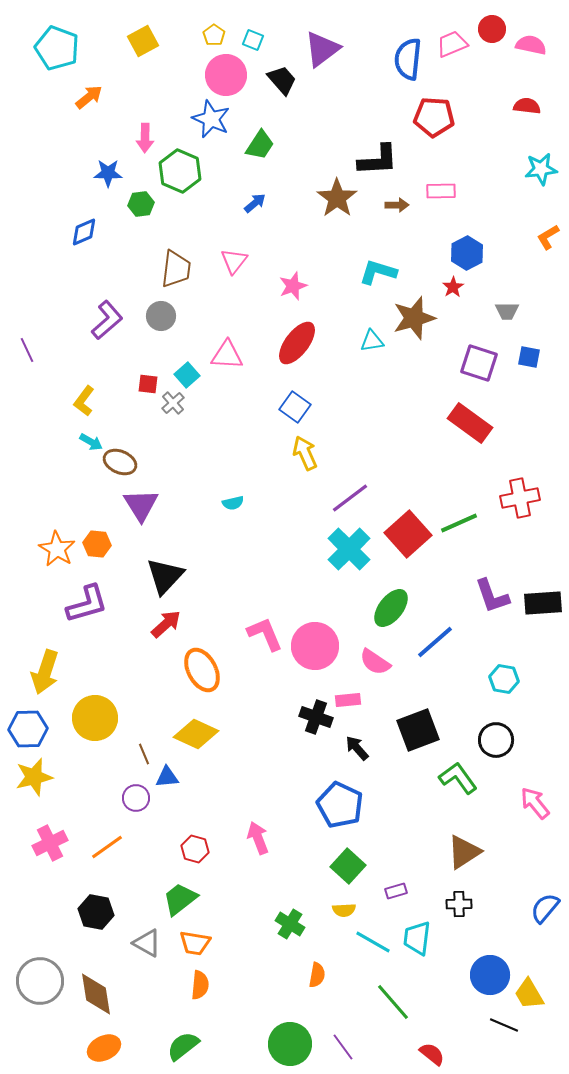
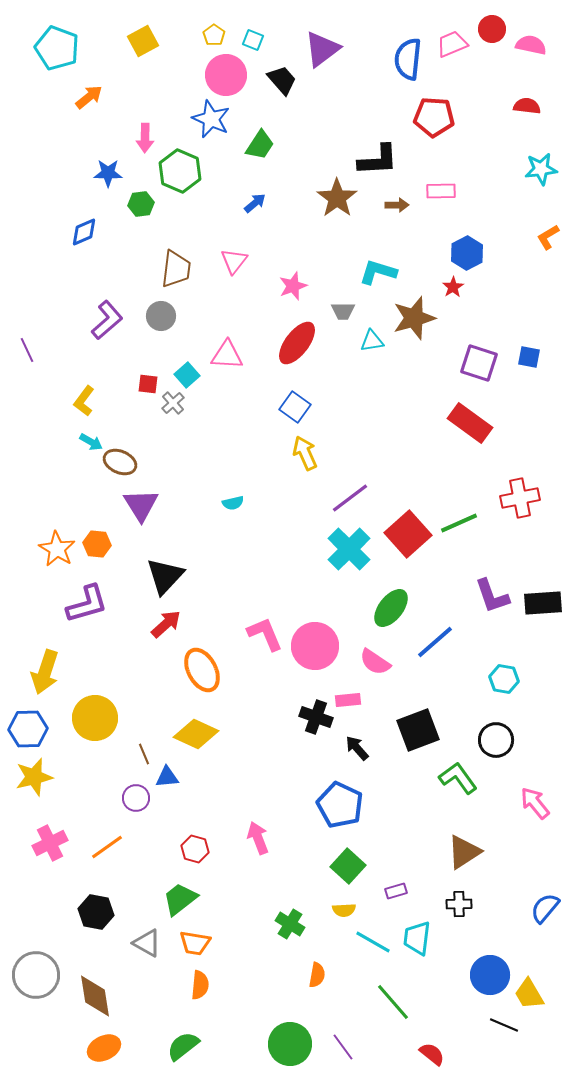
gray trapezoid at (507, 311): moved 164 px left
gray circle at (40, 981): moved 4 px left, 6 px up
brown diamond at (96, 994): moved 1 px left, 2 px down
